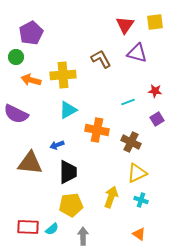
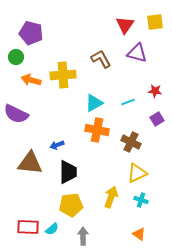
purple pentagon: rotated 30 degrees counterclockwise
cyan triangle: moved 26 px right, 7 px up
